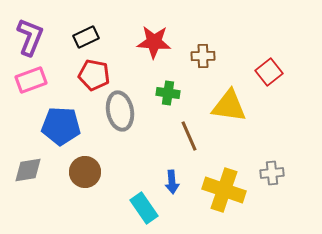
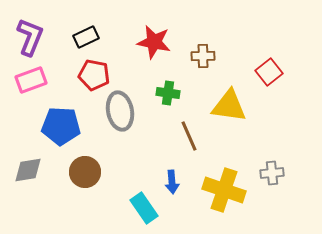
red star: rotated 8 degrees clockwise
